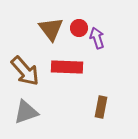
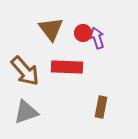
red circle: moved 4 px right, 5 px down
